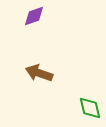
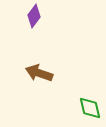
purple diamond: rotated 35 degrees counterclockwise
